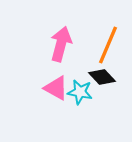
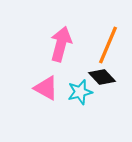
pink triangle: moved 10 px left
cyan star: rotated 25 degrees counterclockwise
